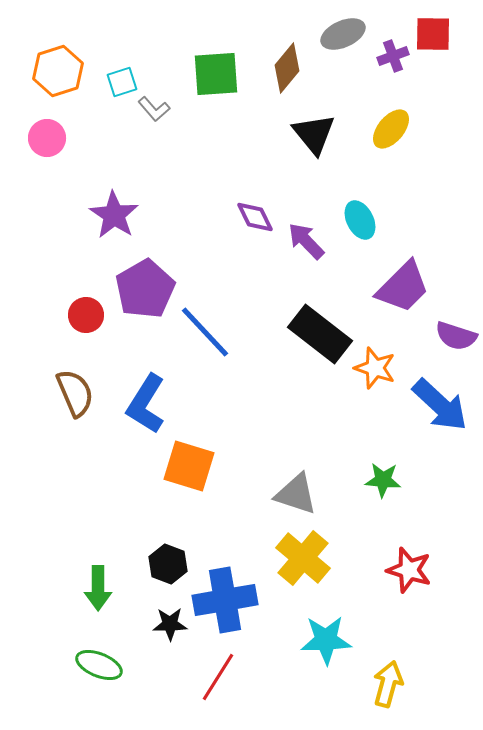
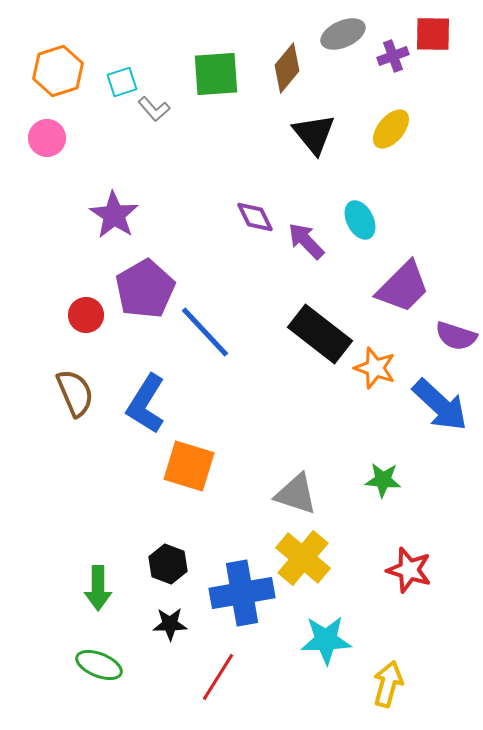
blue cross: moved 17 px right, 7 px up
